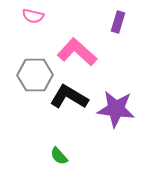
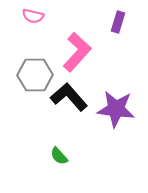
pink L-shape: rotated 90 degrees clockwise
black L-shape: rotated 18 degrees clockwise
